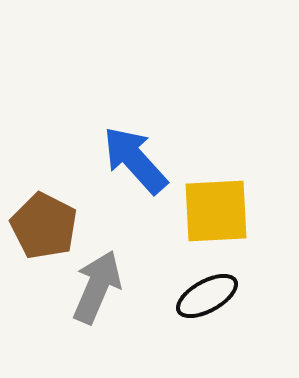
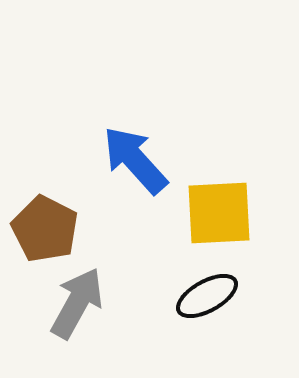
yellow square: moved 3 px right, 2 px down
brown pentagon: moved 1 px right, 3 px down
gray arrow: moved 20 px left, 16 px down; rotated 6 degrees clockwise
